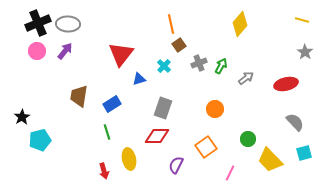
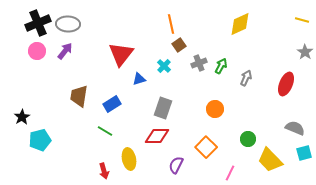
yellow diamond: rotated 25 degrees clockwise
gray arrow: rotated 28 degrees counterclockwise
red ellipse: rotated 55 degrees counterclockwise
gray semicircle: moved 6 px down; rotated 24 degrees counterclockwise
green line: moved 2 px left, 1 px up; rotated 42 degrees counterclockwise
orange square: rotated 10 degrees counterclockwise
